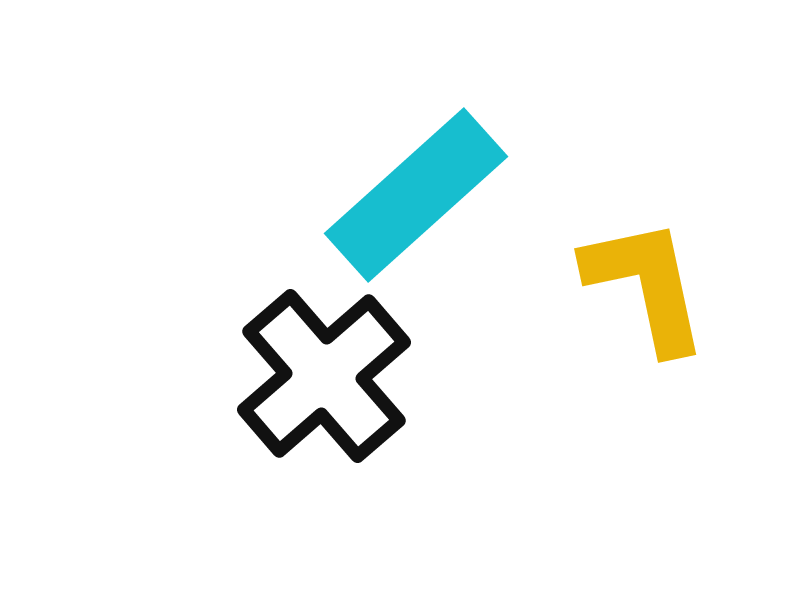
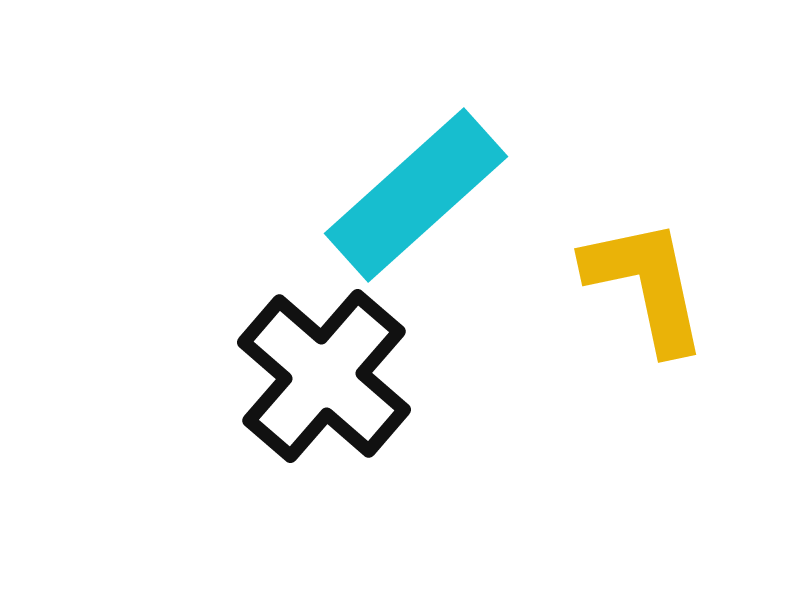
black cross: rotated 8 degrees counterclockwise
